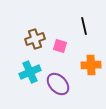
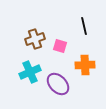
orange cross: moved 6 px left
